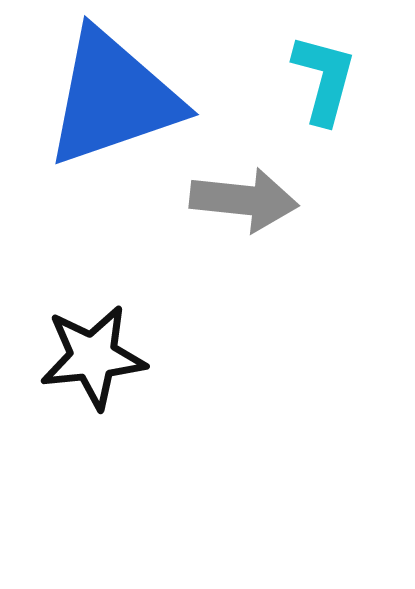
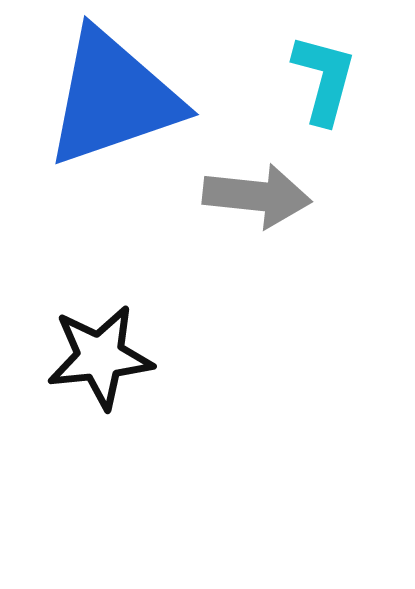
gray arrow: moved 13 px right, 4 px up
black star: moved 7 px right
